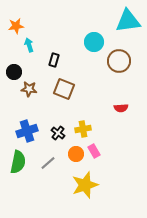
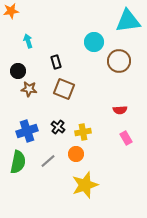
orange star: moved 5 px left, 15 px up
cyan arrow: moved 1 px left, 4 px up
black rectangle: moved 2 px right, 2 px down; rotated 32 degrees counterclockwise
black circle: moved 4 px right, 1 px up
red semicircle: moved 1 px left, 2 px down
yellow cross: moved 3 px down
black cross: moved 6 px up
pink rectangle: moved 32 px right, 13 px up
gray line: moved 2 px up
